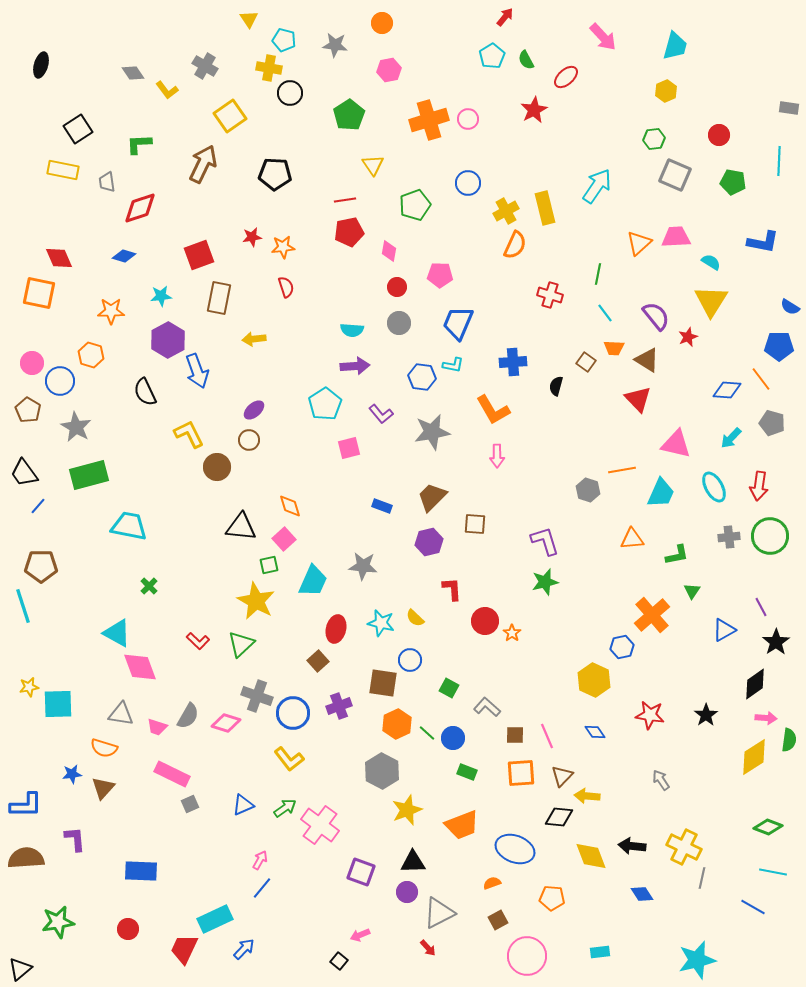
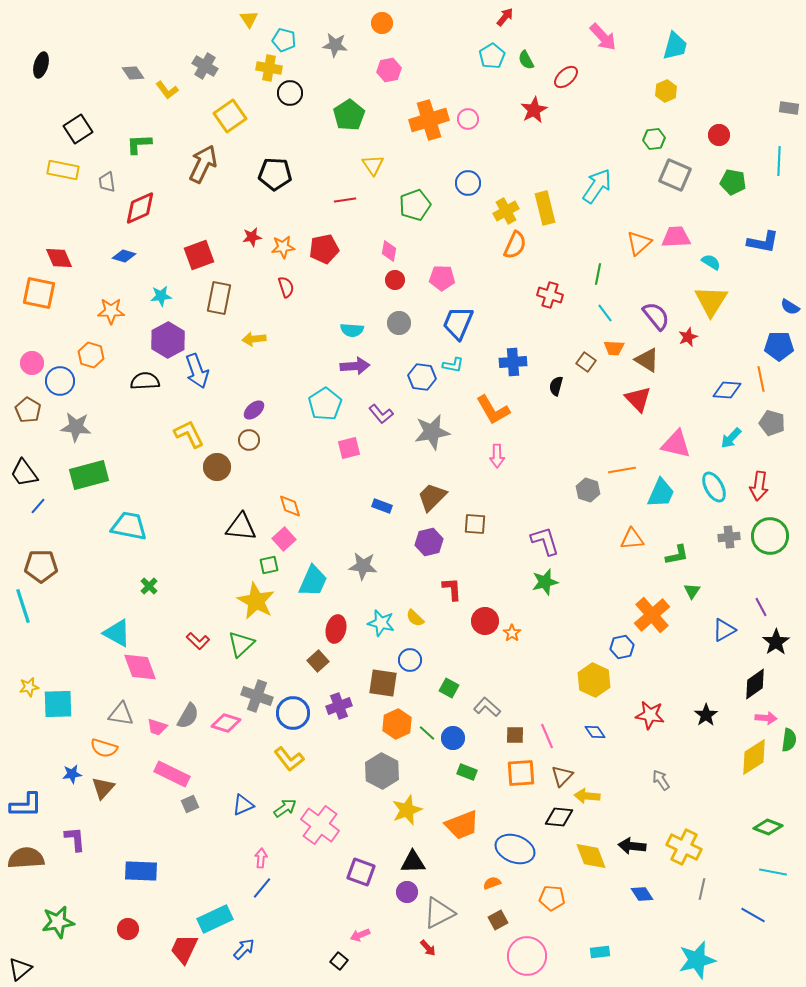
red diamond at (140, 208): rotated 6 degrees counterclockwise
red pentagon at (349, 232): moved 25 px left, 17 px down
pink pentagon at (440, 275): moved 2 px right, 3 px down
red circle at (397, 287): moved 2 px left, 7 px up
orange line at (761, 379): rotated 25 degrees clockwise
black semicircle at (145, 392): moved 11 px up; rotated 112 degrees clockwise
gray star at (76, 427): rotated 24 degrees counterclockwise
pink arrow at (260, 860): moved 1 px right, 2 px up; rotated 24 degrees counterclockwise
gray line at (702, 878): moved 11 px down
blue line at (753, 907): moved 8 px down
